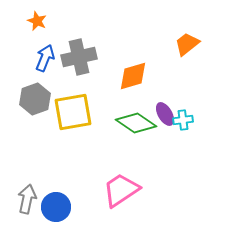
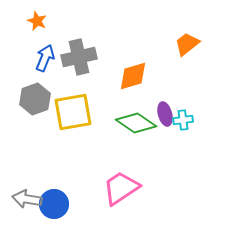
purple ellipse: rotated 15 degrees clockwise
pink trapezoid: moved 2 px up
gray arrow: rotated 92 degrees counterclockwise
blue circle: moved 2 px left, 3 px up
